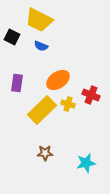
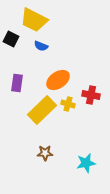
yellow trapezoid: moved 5 px left
black square: moved 1 px left, 2 px down
red cross: rotated 12 degrees counterclockwise
